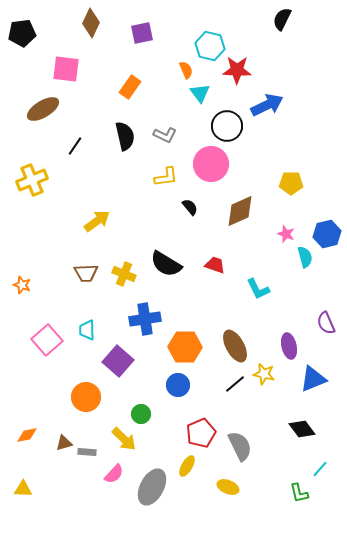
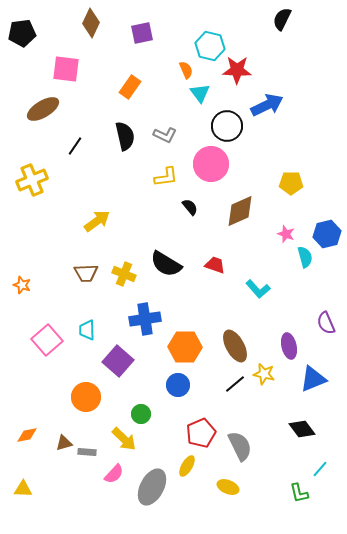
cyan L-shape at (258, 289): rotated 15 degrees counterclockwise
